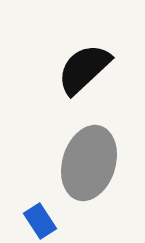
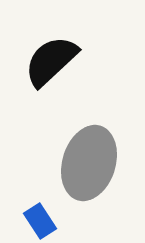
black semicircle: moved 33 px left, 8 px up
